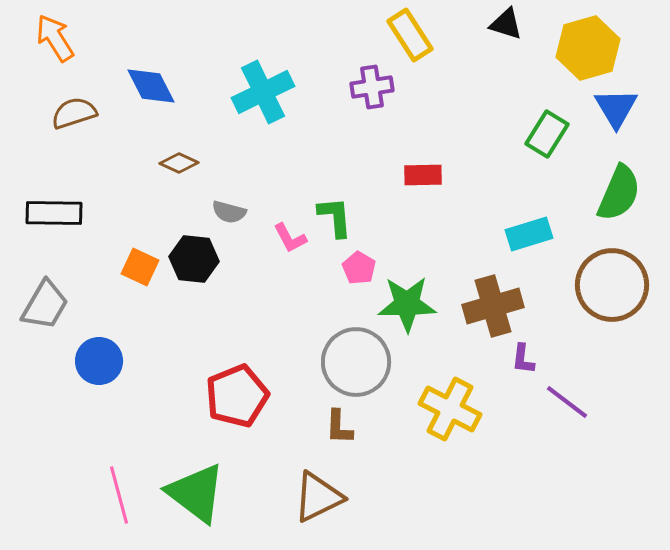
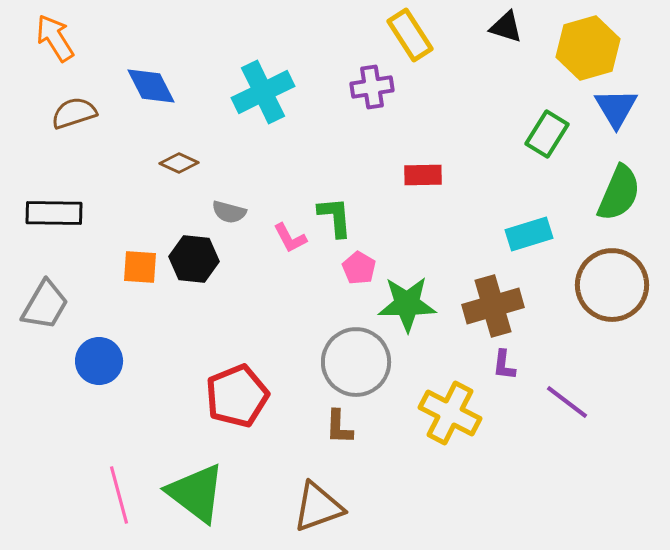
black triangle: moved 3 px down
orange square: rotated 21 degrees counterclockwise
purple L-shape: moved 19 px left, 6 px down
yellow cross: moved 4 px down
brown triangle: moved 10 px down; rotated 6 degrees clockwise
